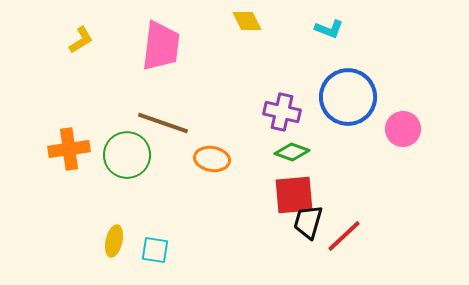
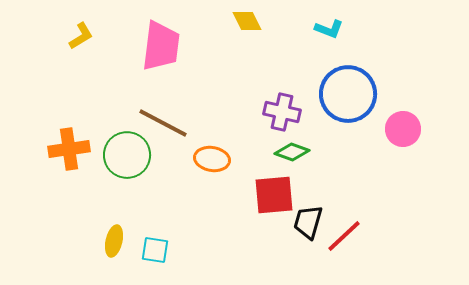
yellow L-shape: moved 4 px up
blue circle: moved 3 px up
brown line: rotated 9 degrees clockwise
red square: moved 20 px left
